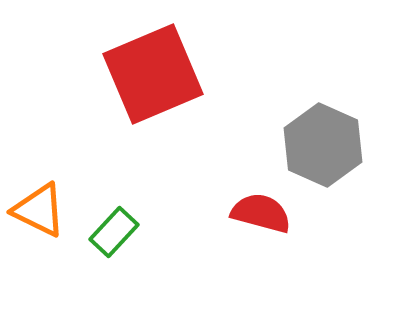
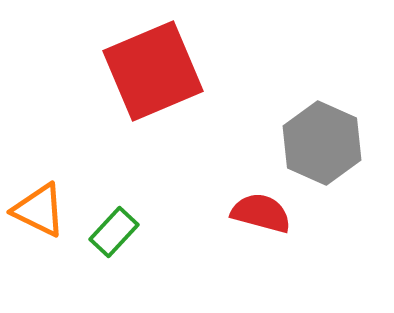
red square: moved 3 px up
gray hexagon: moved 1 px left, 2 px up
